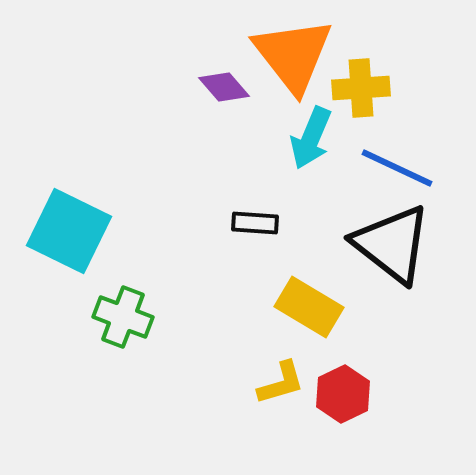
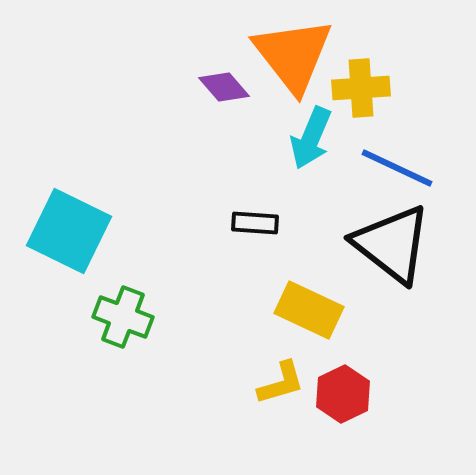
yellow rectangle: moved 3 px down; rotated 6 degrees counterclockwise
